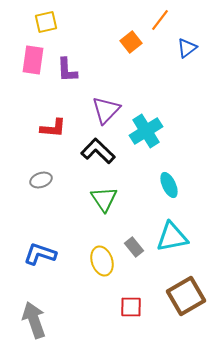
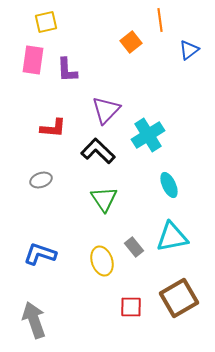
orange line: rotated 45 degrees counterclockwise
blue triangle: moved 2 px right, 2 px down
cyan cross: moved 2 px right, 4 px down
brown square: moved 7 px left, 2 px down
